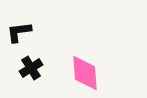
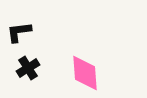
black cross: moved 3 px left
